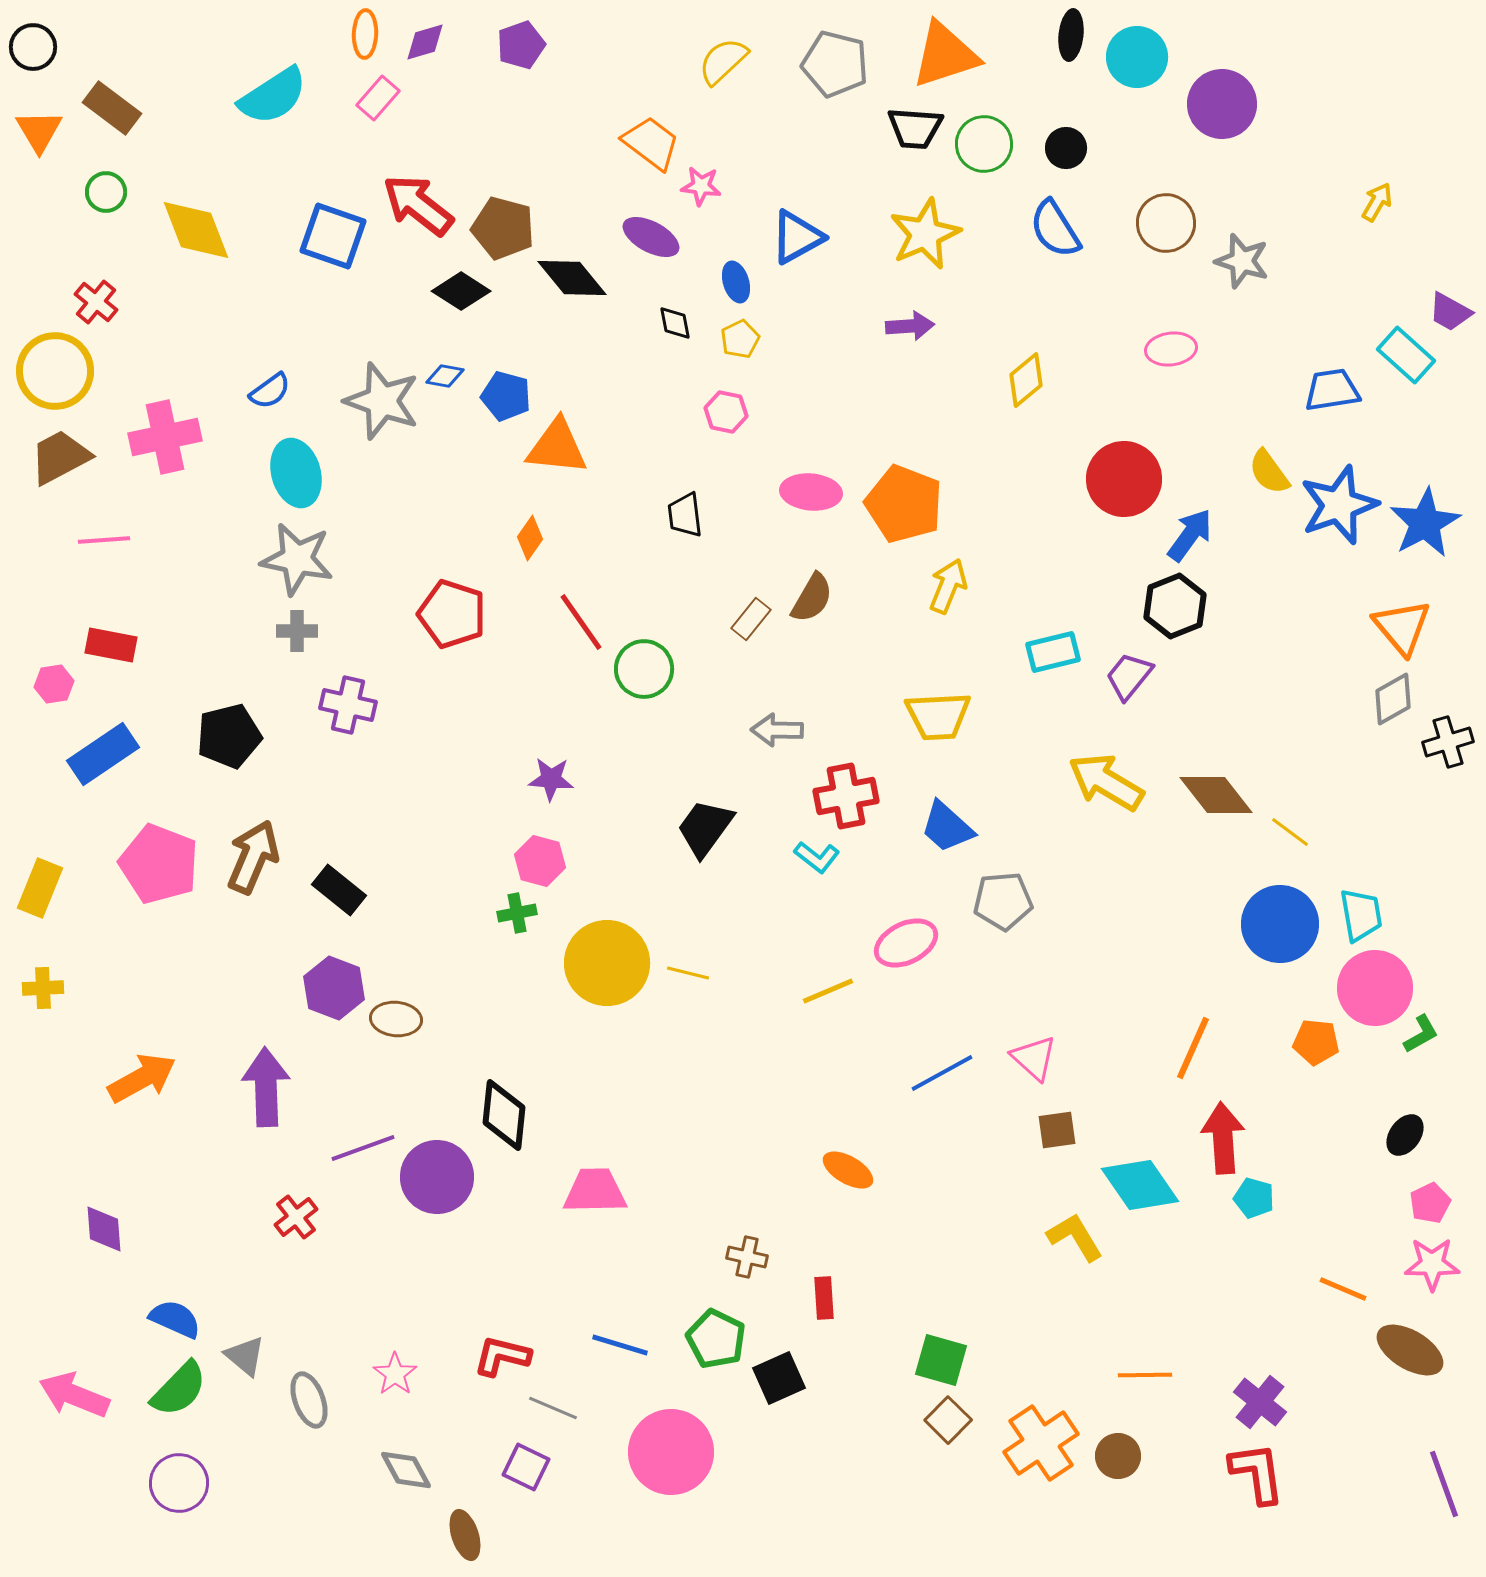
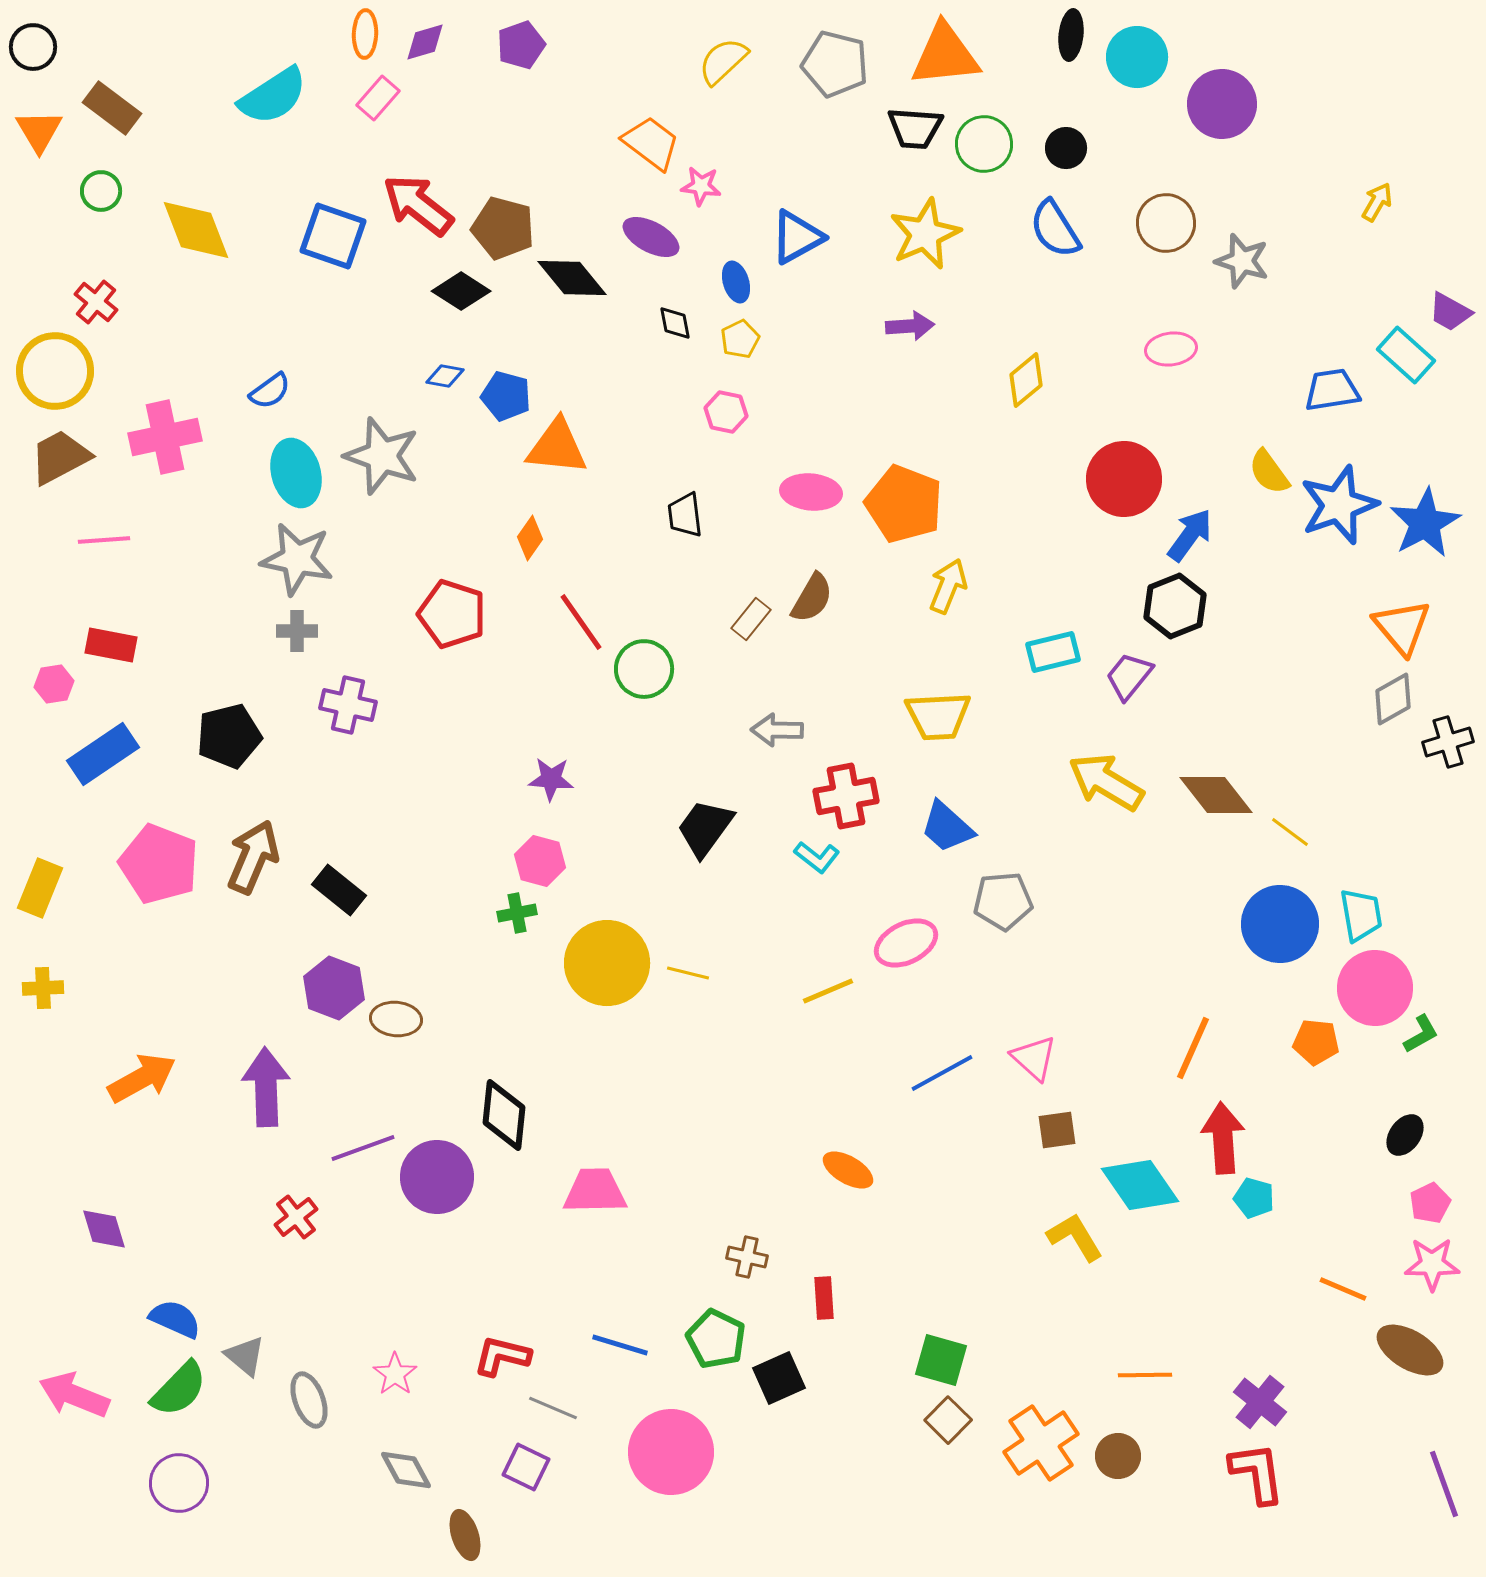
orange triangle at (945, 55): rotated 12 degrees clockwise
green circle at (106, 192): moved 5 px left, 1 px up
gray star at (382, 401): moved 55 px down
purple diamond at (104, 1229): rotated 12 degrees counterclockwise
